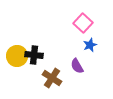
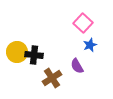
yellow circle: moved 4 px up
brown cross: rotated 24 degrees clockwise
